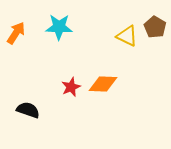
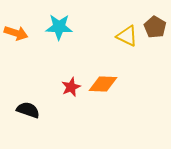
orange arrow: rotated 75 degrees clockwise
